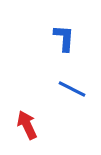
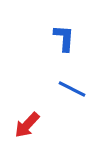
red arrow: rotated 112 degrees counterclockwise
